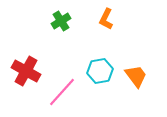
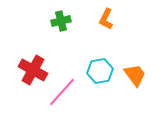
green cross: rotated 18 degrees clockwise
red cross: moved 7 px right, 1 px up
orange trapezoid: moved 1 px left, 1 px up
